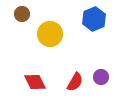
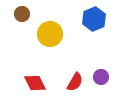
red diamond: moved 1 px down
